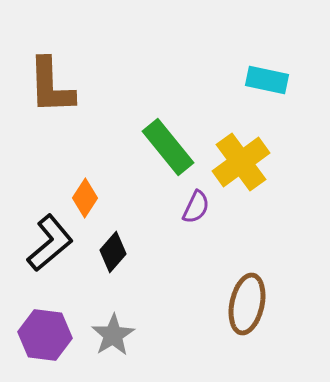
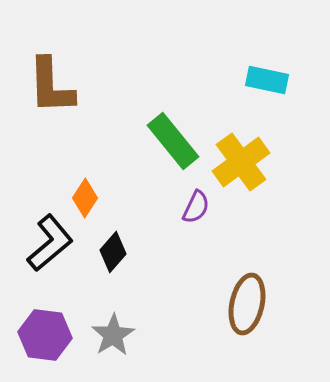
green rectangle: moved 5 px right, 6 px up
